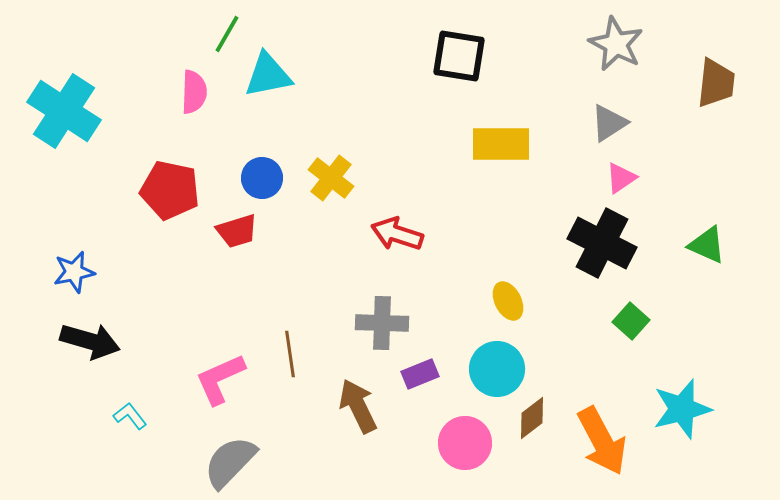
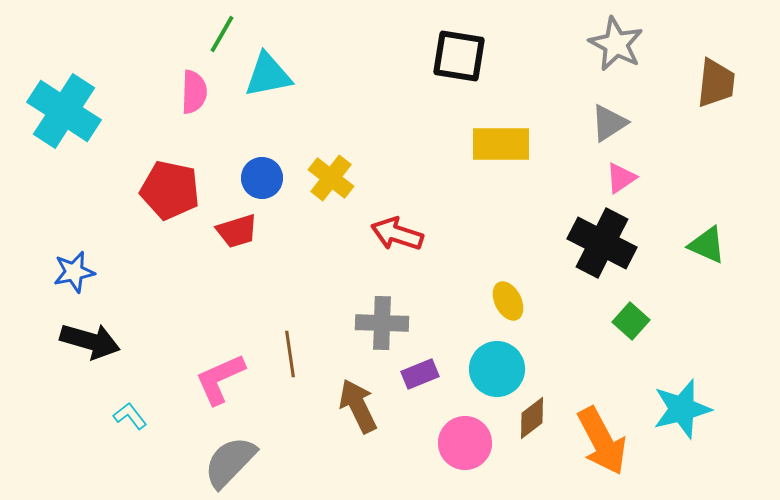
green line: moved 5 px left
